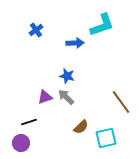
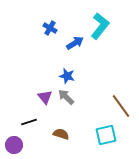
cyan L-shape: moved 2 px left, 1 px down; rotated 32 degrees counterclockwise
blue cross: moved 14 px right, 2 px up; rotated 24 degrees counterclockwise
blue arrow: rotated 30 degrees counterclockwise
purple triangle: rotated 49 degrees counterclockwise
brown line: moved 4 px down
brown semicircle: moved 20 px left, 7 px down; rotated 119 degrees counterclockwise
cyan square: moved 3 px up
purple circle: moved 7 px left, 2 px down
